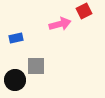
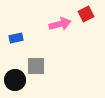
red square: moved 2 px right, 3 px down
